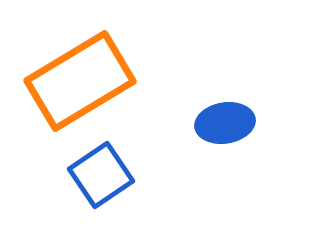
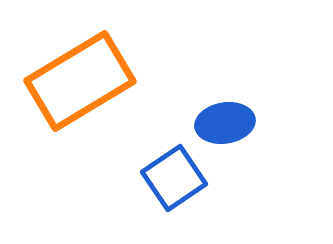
blue square: moved 73 px right, 3 px down
